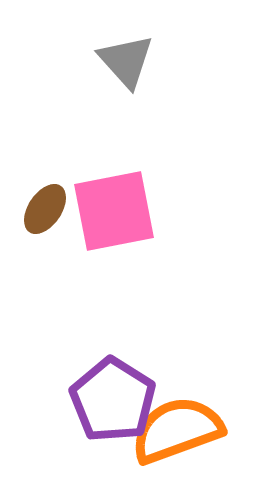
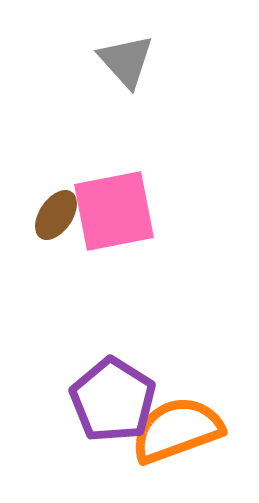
brown ellipse: moved 11 px right, 6 px down
